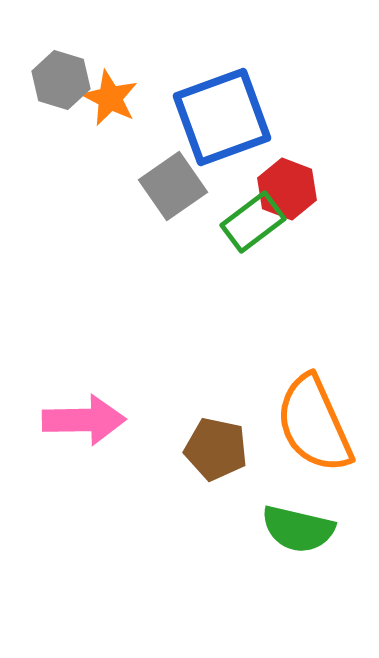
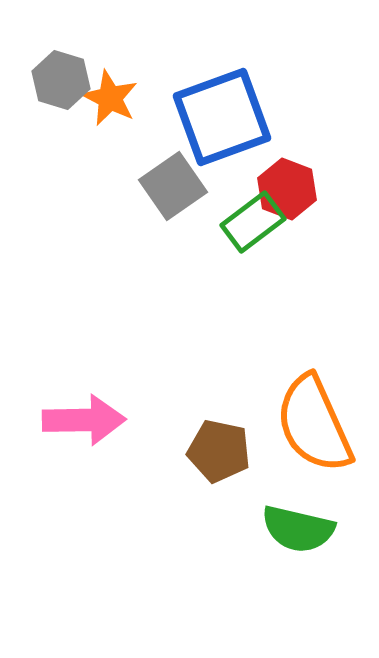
brown pentagon: moved 3 px right, 2 px down
